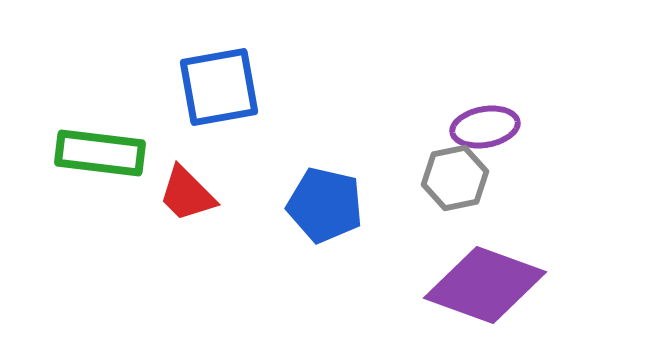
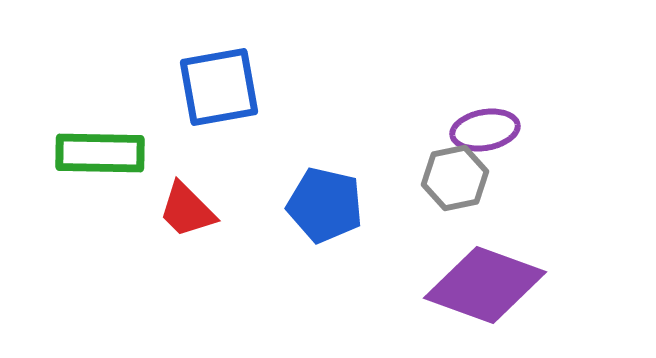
purple ellipse: moved 3 px down
green rectangle: rotated 6 degrees counterclockwise
red trapezoid: moved 16 px down
